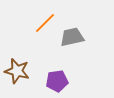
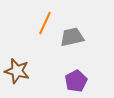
orange line: rotated 20 degrees counterclockwise
purple pentagon: moved 19 px right; rotated 20 degrees counterclockwise
